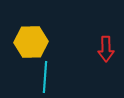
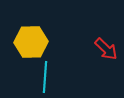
red arrow: rotated 45 degrees counterclockwise
